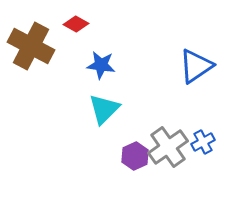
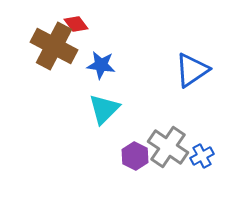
red diamond: rotated 25 degrees clockwise
brown cross: moved 23 px right
blue triangle: moved 4 px left, 4 px down
blue cross: moved 1 px left, 14 px down
gray cross: rotated 21 degrees counterclockwise
purple hexagon: rotated 8 degrees counterclockwise
